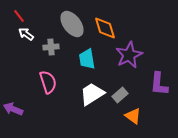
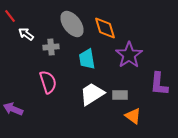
red line: moved 9 px left
purple star: rotated 8 degrees counterclockwise
gray rectangle: rotated 42 degrees clockwise
